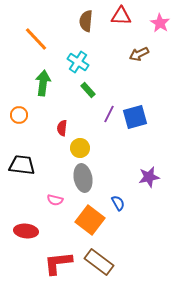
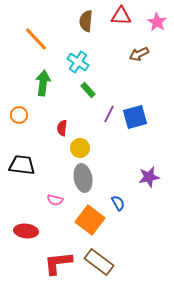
pink star: moved 3 px left, 1 px up
